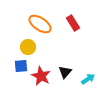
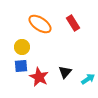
yellow circle: moved 6 px left
red star: moved 2 px left, 1 px down
